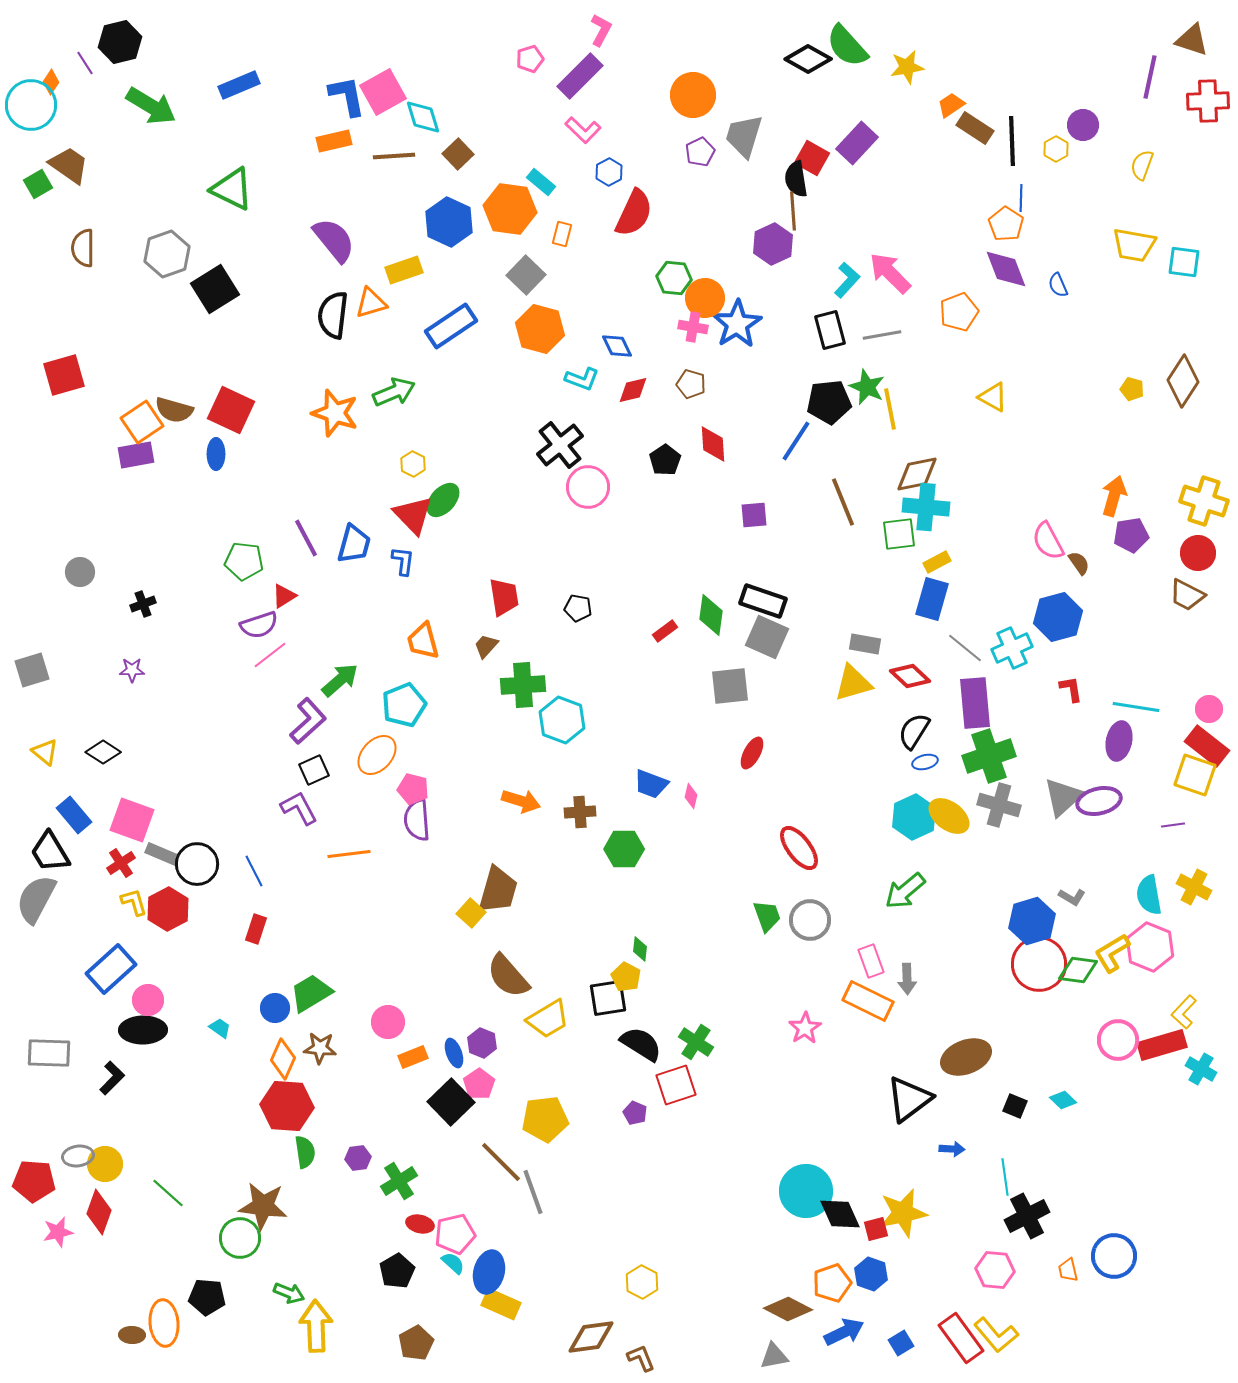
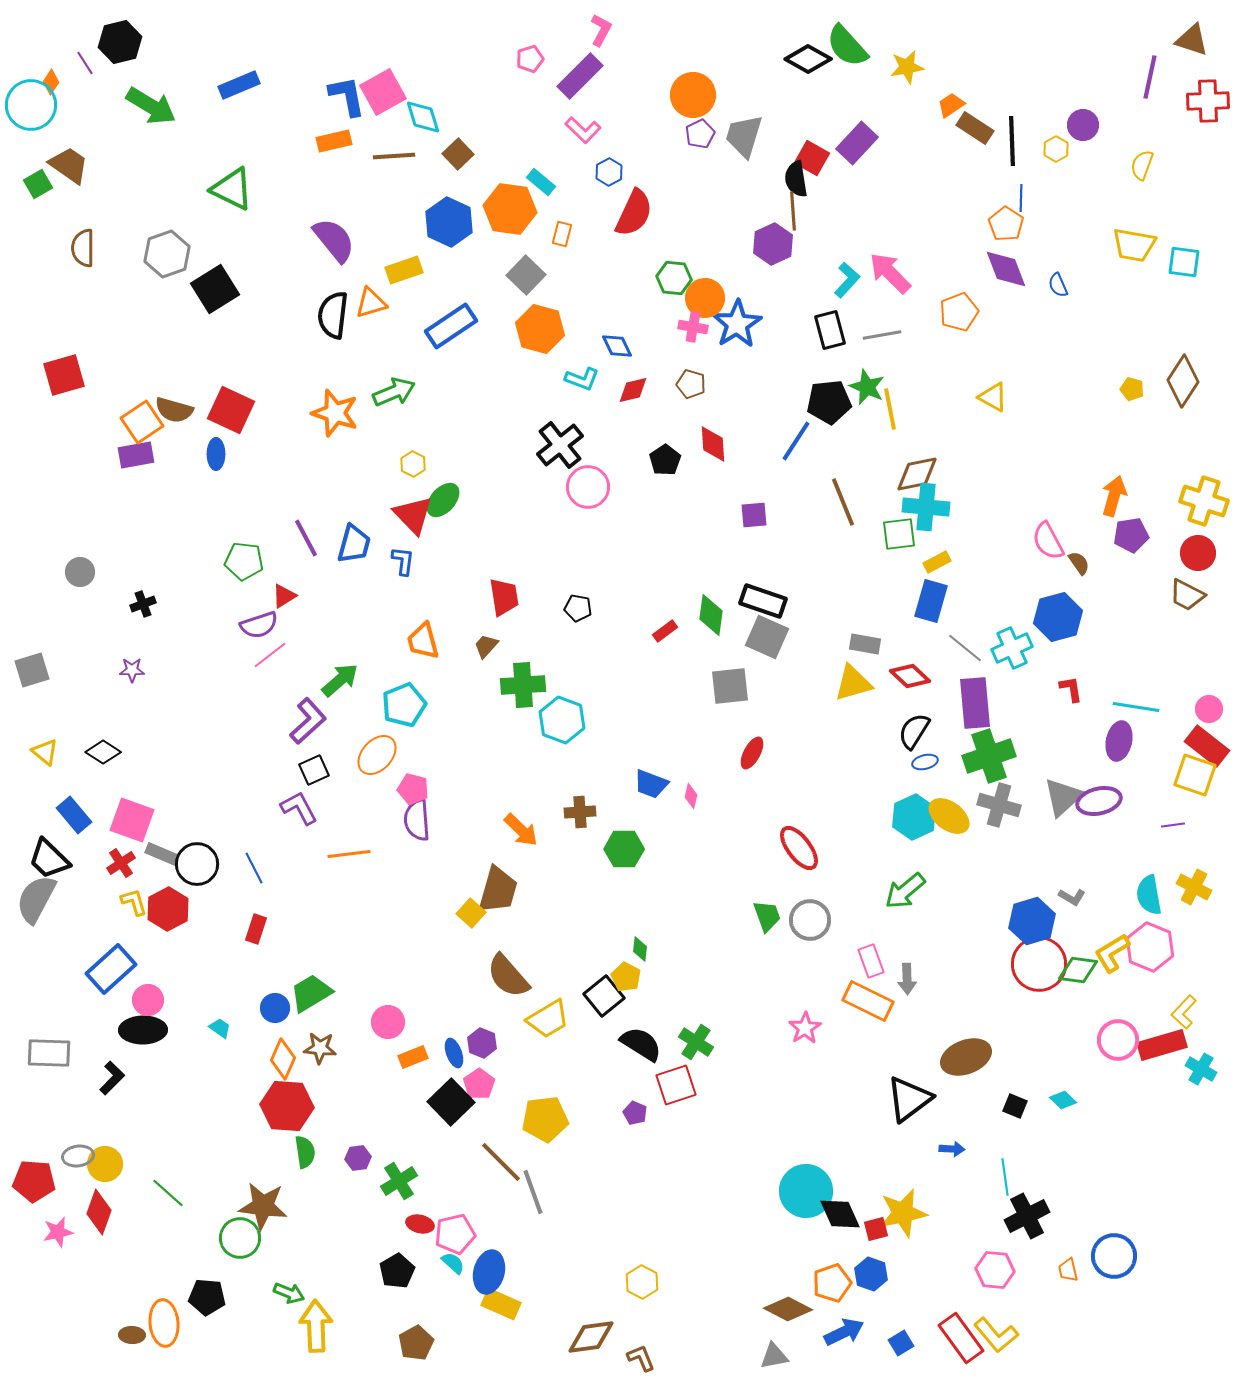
purple pentagon at (700, 152): moved 18 px up
blue rectangle at (932, 599): moved 1 px left, 2 px down
orange arrow at (521, 801): moved 29 px down; rotated 27 degrees clockwise
black trapezoid at (50, 852): moved 1 px left, 7 px down; rotated 15 degrees counterclockwise
blue line at (254, 871): moved 3 px up
black square at (608, 998): moved 4 px left, 2 px up; rotated 30 degrees counterclockwise
